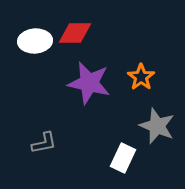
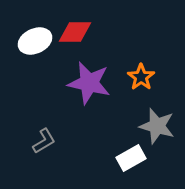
red diamond: moved 1 px up
white ellipse: rotated 20 degrees counterclockwise
gray star: rotated 6 degrees counterclockwise
gray L-shape: moved 2 px up; rotated 20 degrees counterclockwise
white rectangle: moved 8 px right; rotated 36 degrees clockwise
